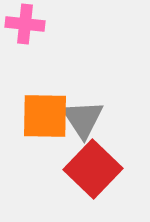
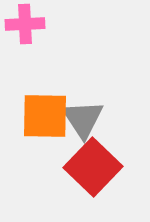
pink cross: rotated 9 degrees counterclockwise
red square: moved 2 px up
